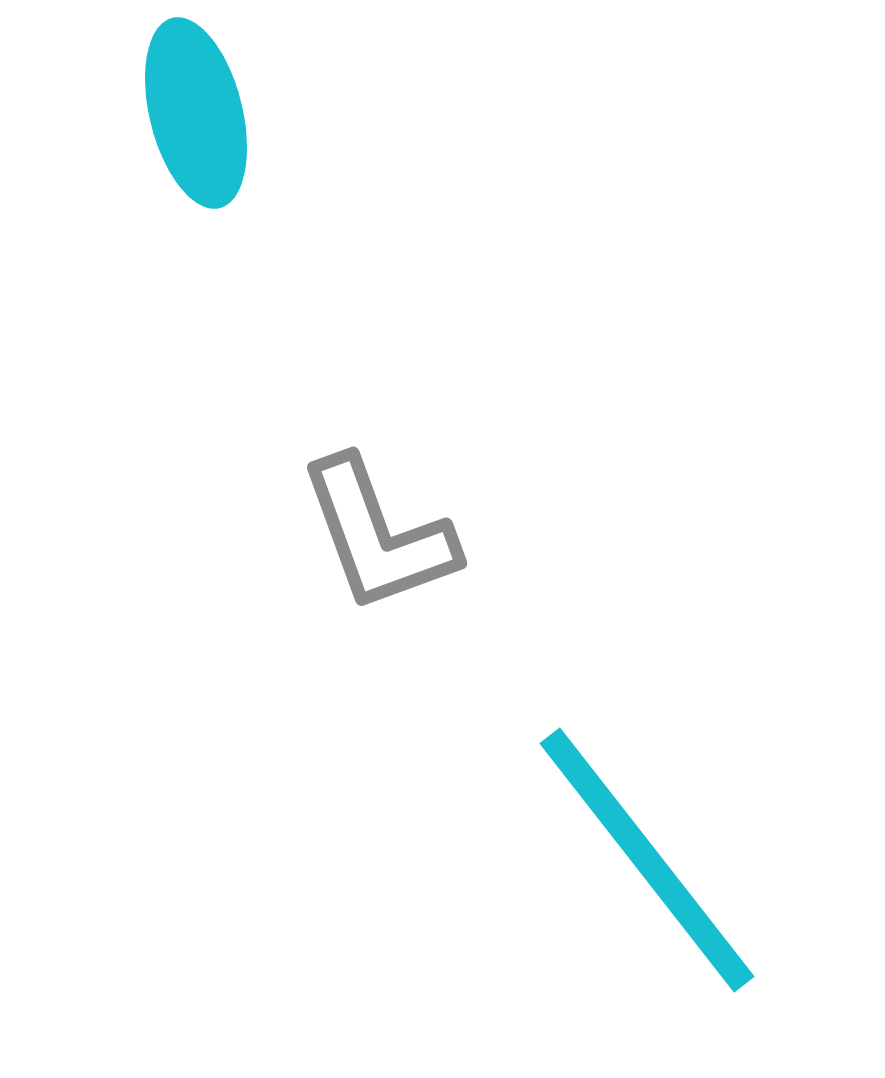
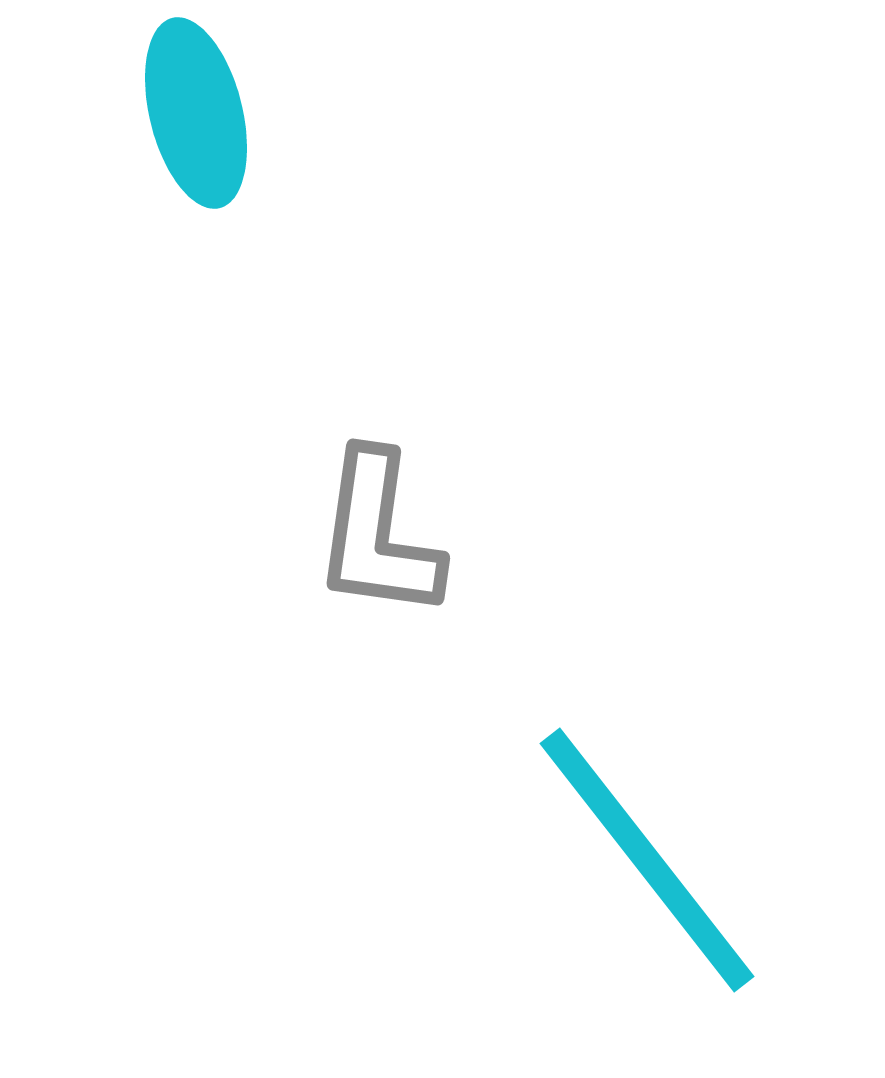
gray L-shape: rotated 28 degrees clockwise
